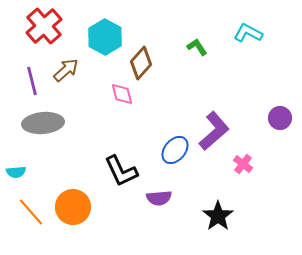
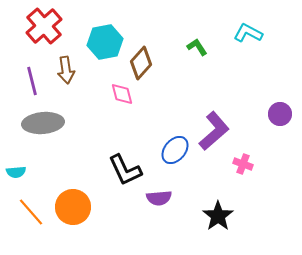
cyan hexagon: moved 5 px down; rotated 20 degrees clockwise
brown arrow: rotated 124 degrees clockwise
purple circle: moved 4 px up
pink cross: rotated 18 degrees counterclockwise
black L-shape: moved 4 px right, 1 px up
